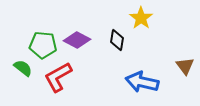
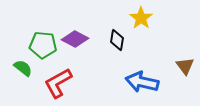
purple diamond: moved 2 px left, 1 px up
red L-shape: moved 6 px down
